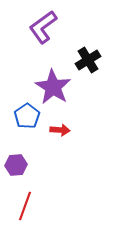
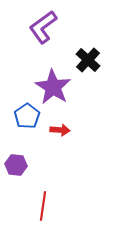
black cross: rotated 15 degrees counterclockwise
purple hexagon: rotated 10 degrees clockwise
red line: moved 18 px right; rotated 12 degrees counterclockwise
